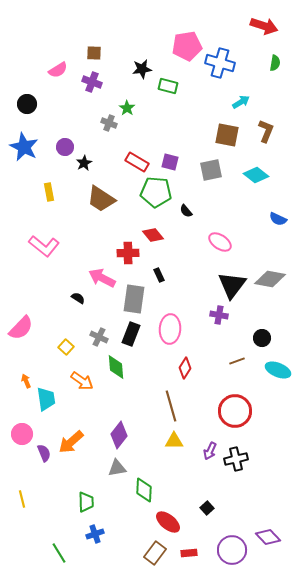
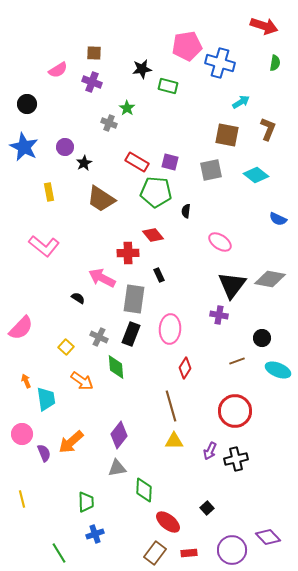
brown L-shape at (266, 131): moved 2 px right, 2 px up
black semicircle at (186, 211): rotated 48 degrees clockwise
